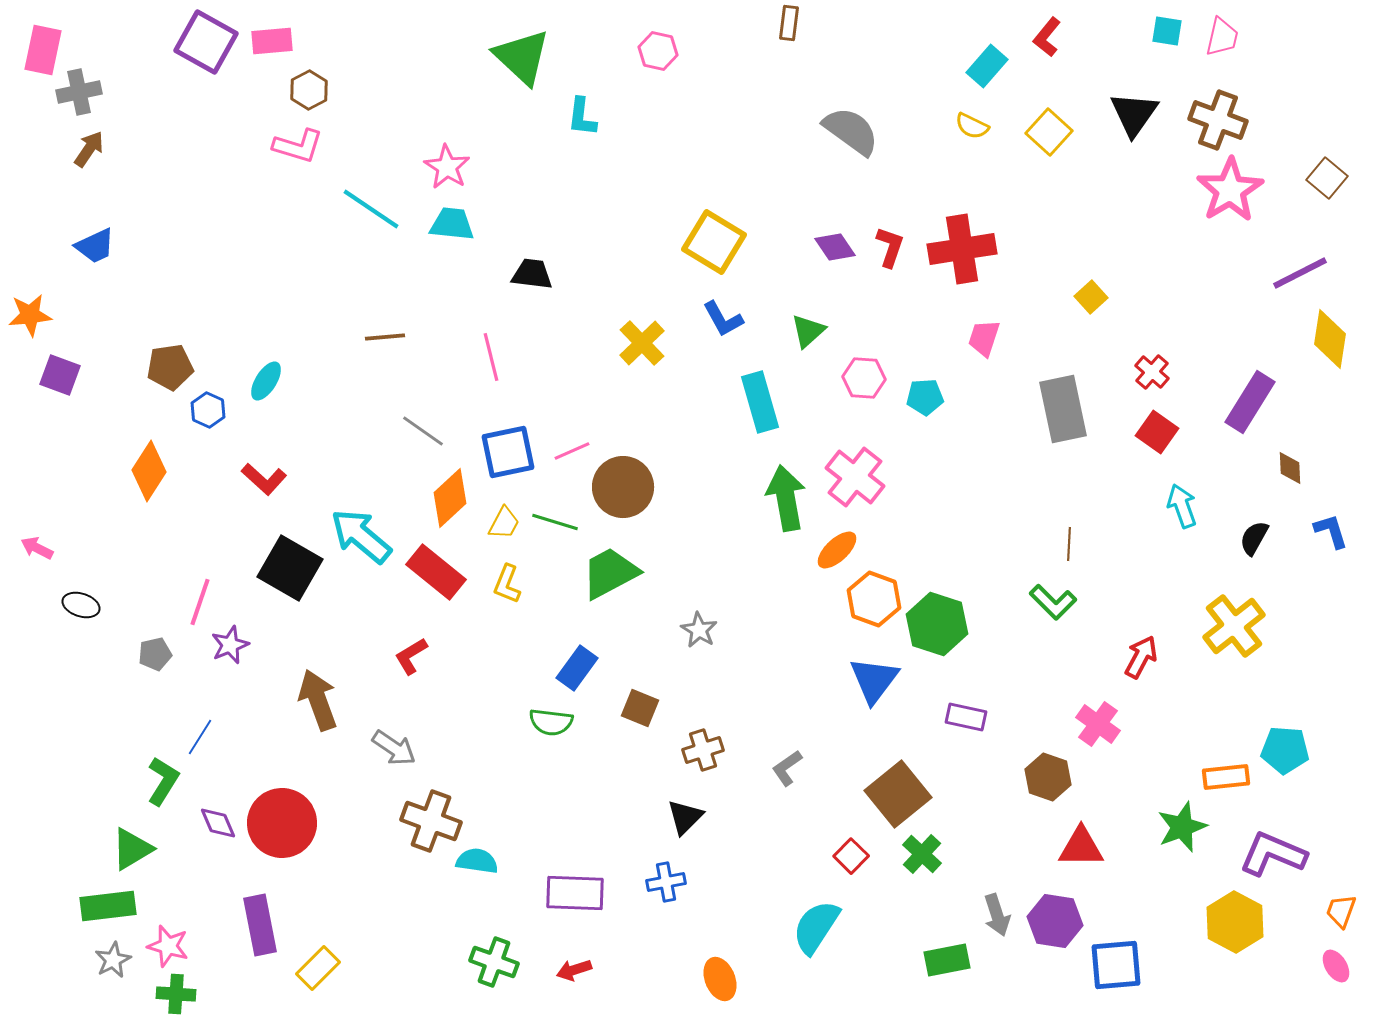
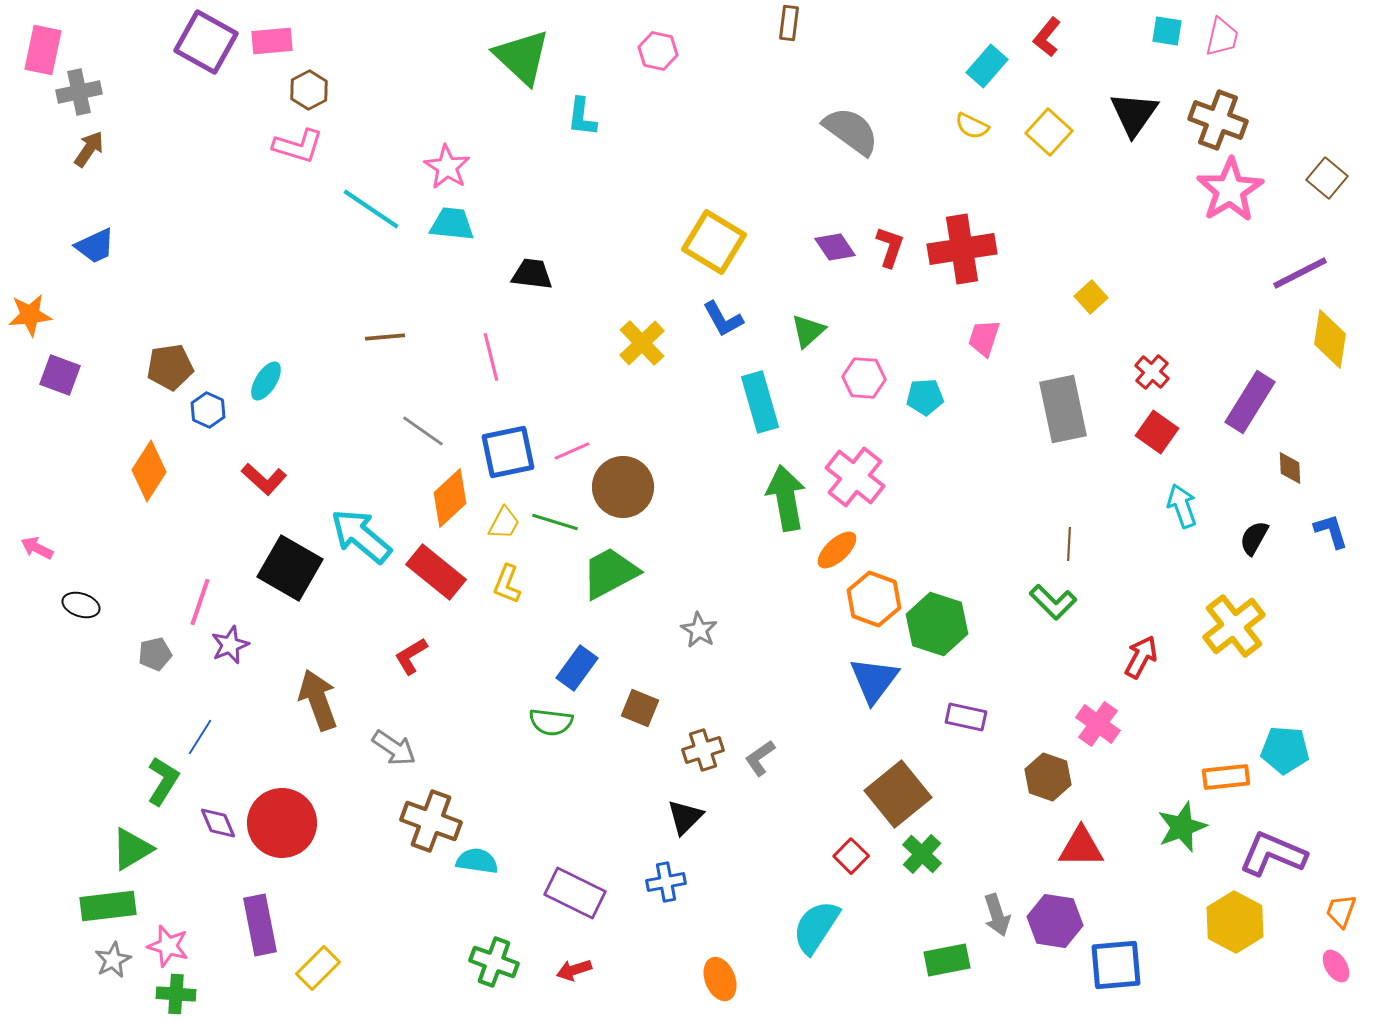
gray L-shape at (787, 768): moved 27 px left, 10 px up
purple rectangle at (575, 893): rotated 24 degrees clockwise
